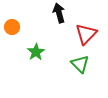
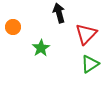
orange circle: moved 1 px right
green star: moved 5 px right, 4 px up
green triangle: moved 10 px right; rotated 42 degrees clockwise
